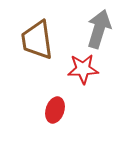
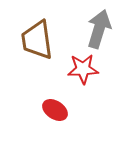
red ellipse: rotated 75 degrees counterclockwise
